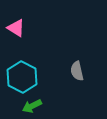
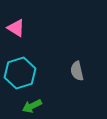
cyan hexagon: moved 2 px left, 4 px up; rotated 16 degrees clockwise
